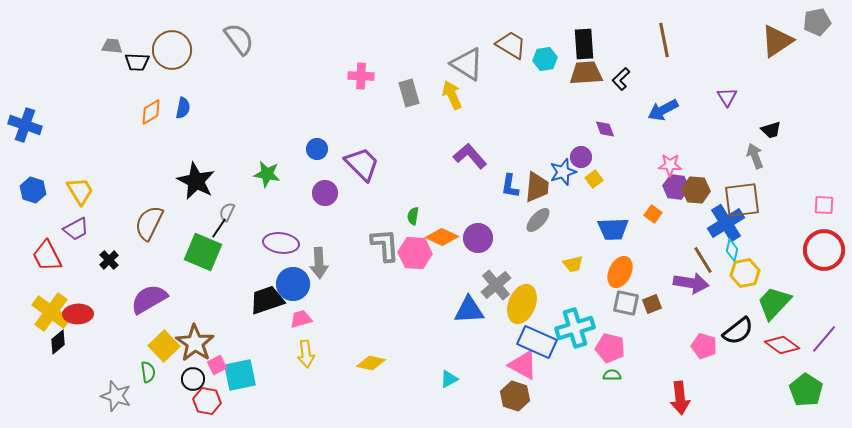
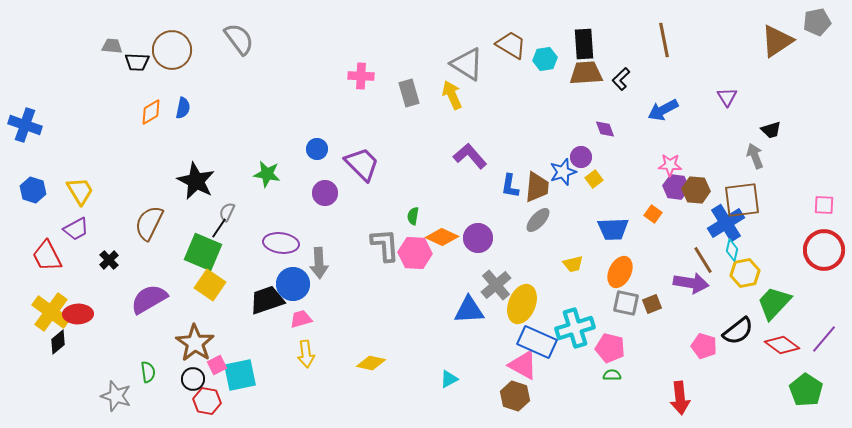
yellow square at (164, 346): moved 46 px right, 61 px up; rotated 12 degrees counterclockwise
